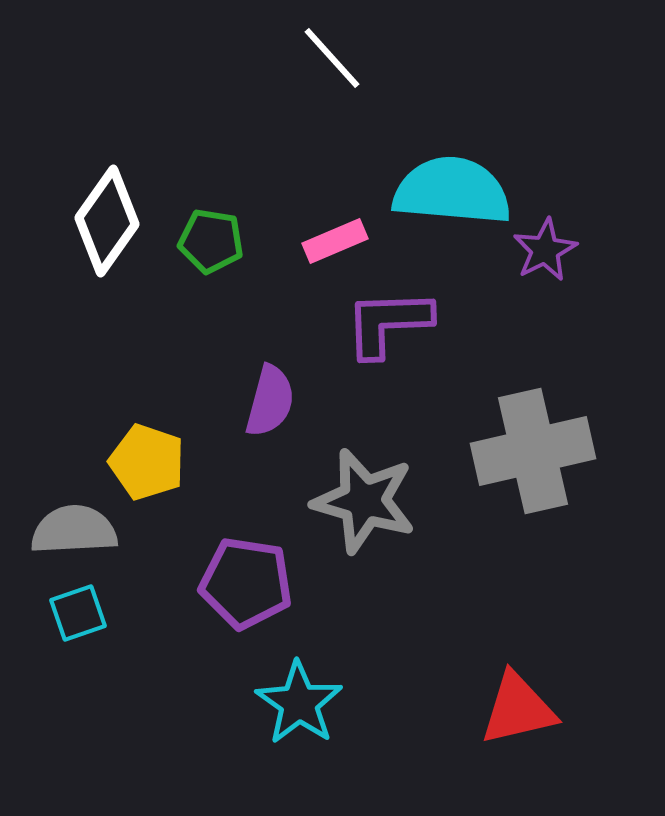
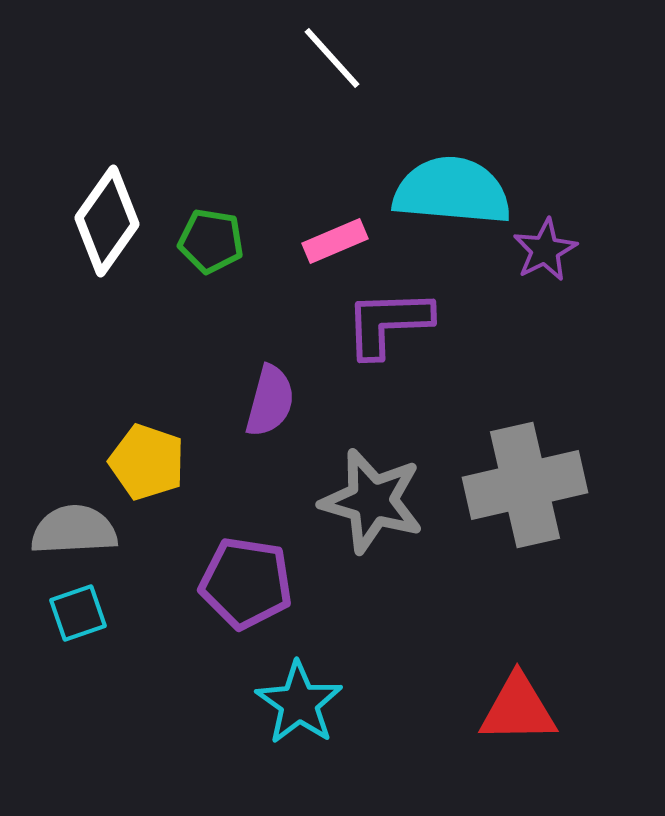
gray cross: moved 8 px left, 34 px down
gray star: moved 8 px right
red triangle: rotated 12 degrees clockwise
